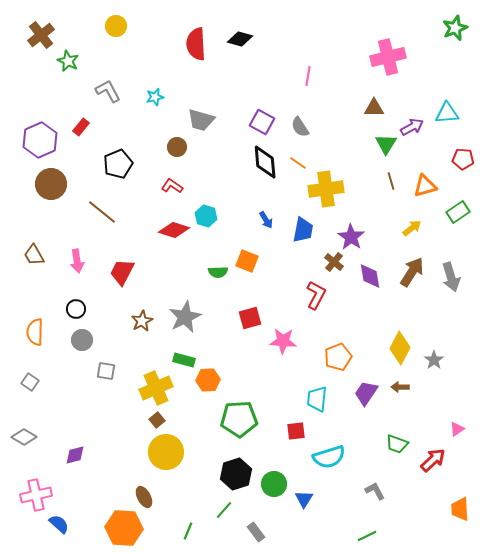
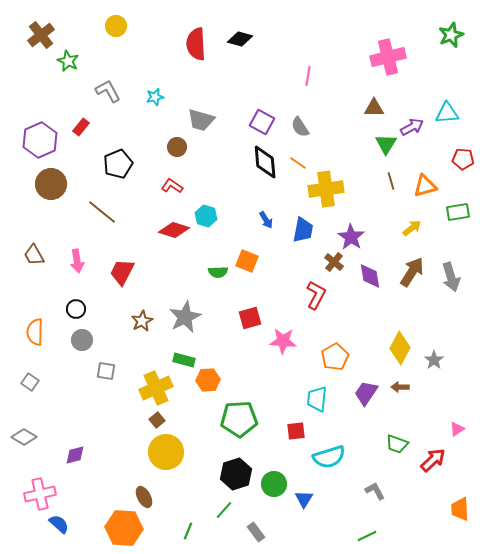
green star at (455, 28): moved 4 px left, 7 px down
green rectangle at (458, 212): rotated 25 degrees clockwise
orange pentagon at (338, 357): moved 3 px left; rotated 8 degrees counterclockwise
pink cross at (36, 495): moved 4 px right, 1 px up
